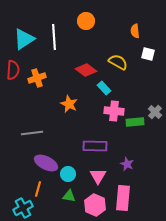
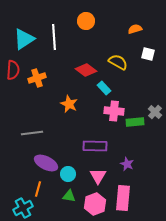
orange semicircle: moved 2 px up; rotated 80 degrees clockwise
pink hexagon: moved 1 px up; rotated 15 degrees clockwise
